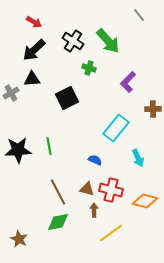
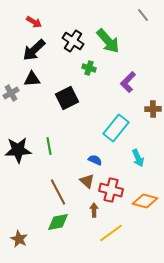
gray line: moved 4 px right
brown triangle: moved 8 px up; rotated 28 degrees clockwise
